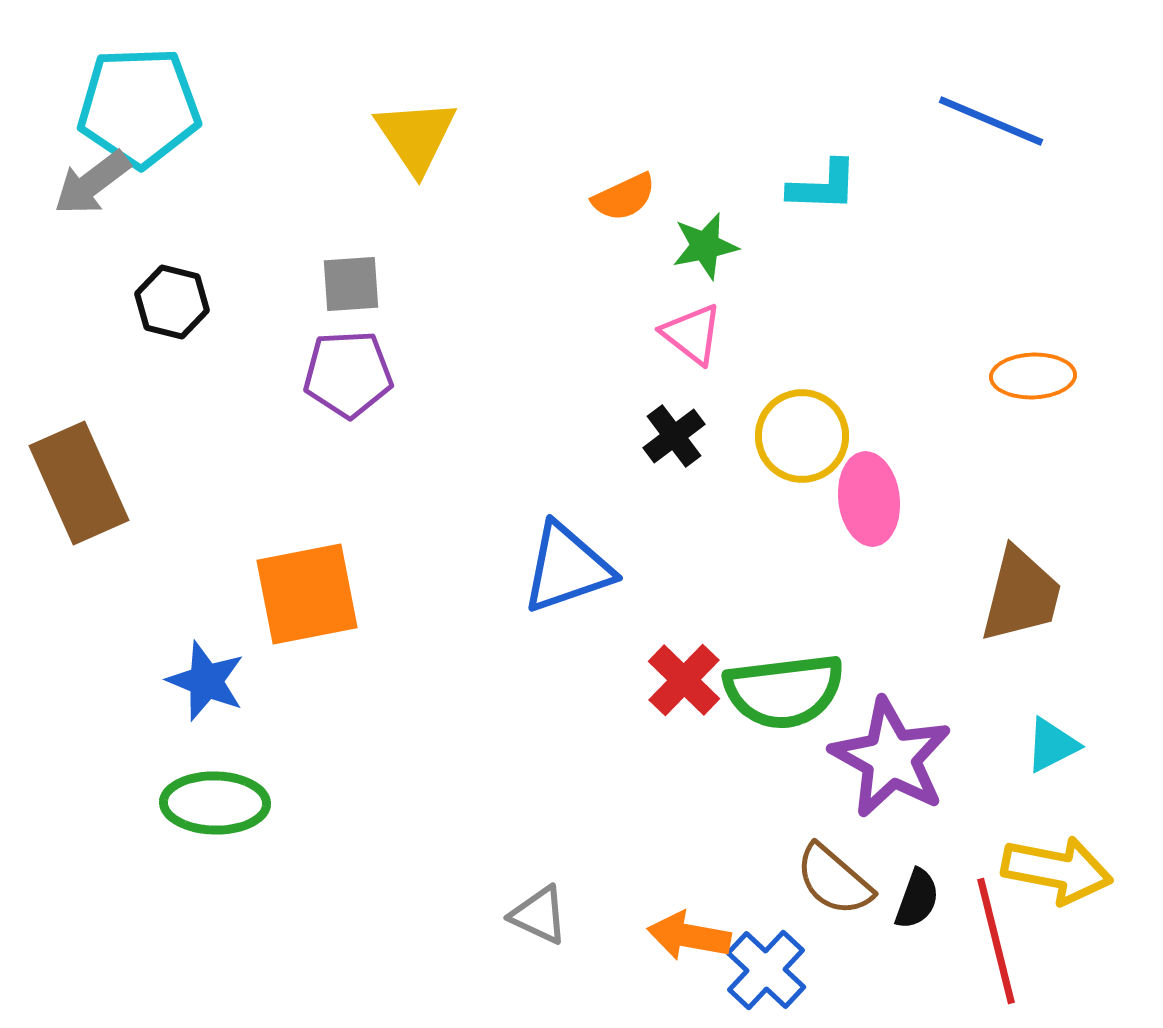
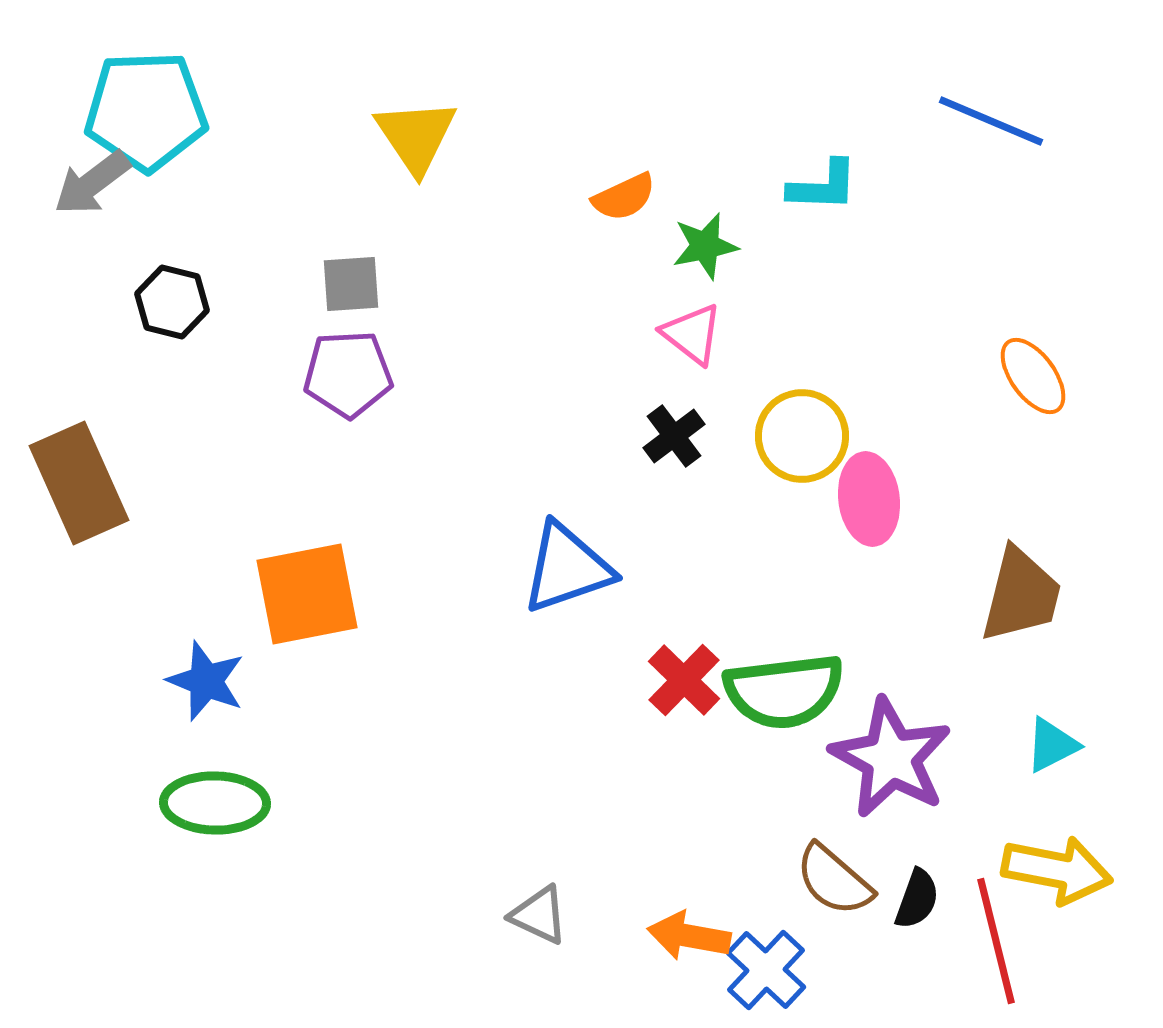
cyan pentagon: moved 7 px right, 4 px down
orange ellipse: rotated 56 degrees clockwise
